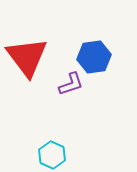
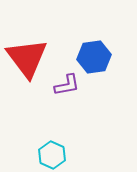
red triangle: moved 1 px down
purple L-shape: moved 4 px left, 1 px down; rotated 8 degrees clockwise
